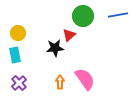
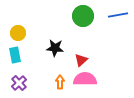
red triangle: moved 12 px right, 25 px down
black star: rotated 12 degrees clockwise
pink semicircle: rotated 55 degrees counterclockwise
